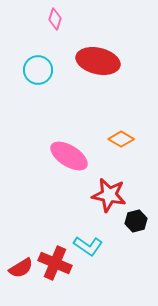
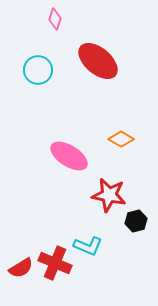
red ellipse: rotated 27 degrees clockwise
cyan L-shape: rotated 12 degrees counterclockwise
